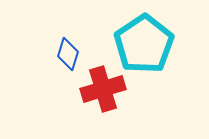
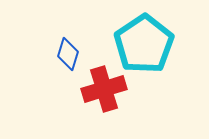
red cross: moved 1 px right
